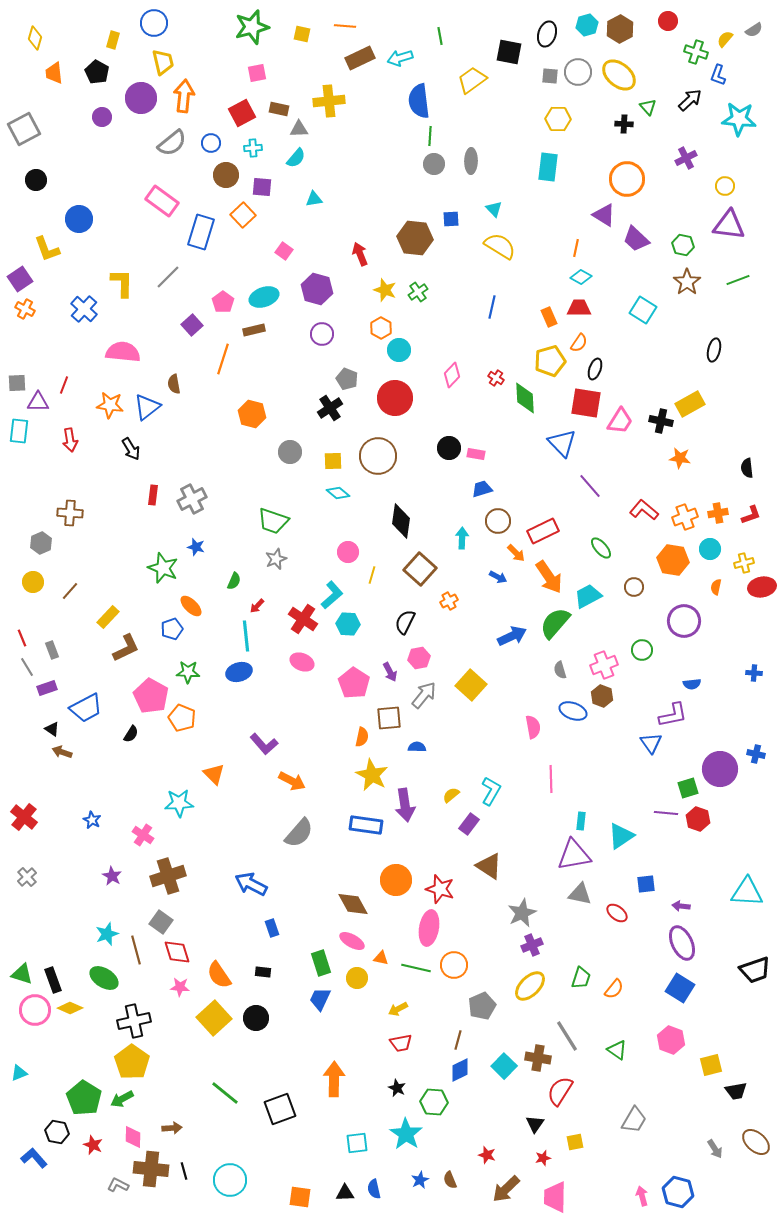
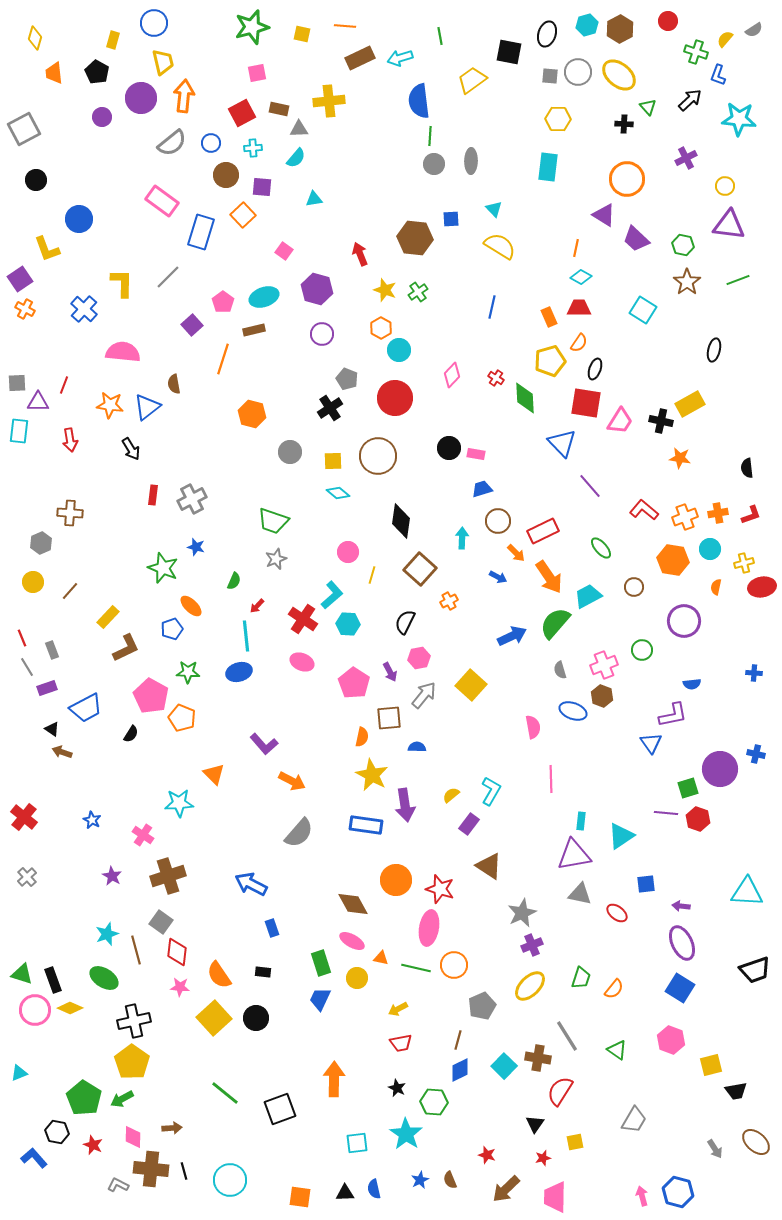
red diamond at (177, 952): rotated 24 degrees clockwise
